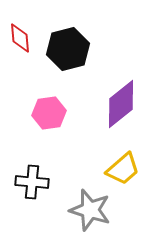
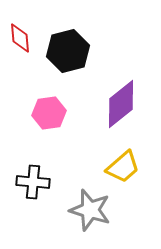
black hexagon: moved 2 px down
yellow trapezoid: moved 2 px up
black cross: moved 1 px right
